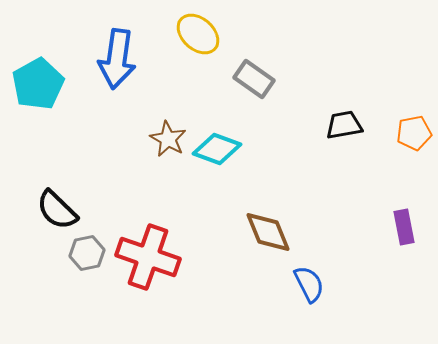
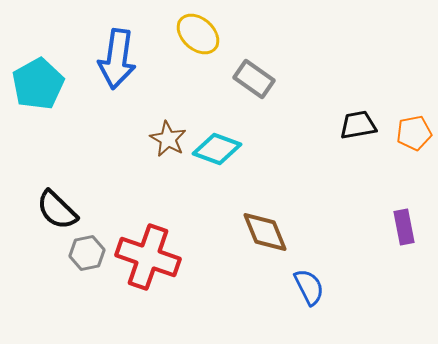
black trapezoid: moved 14 px right
brown diamond: moved 3 px left
blue semicircle: moved 3 px down
